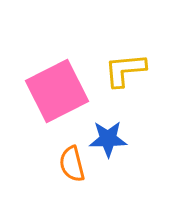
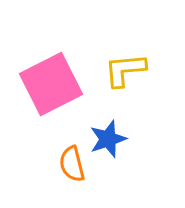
pink square: moved 6 px left, 7 px up
blue star: rotated 18 degrees counterclockwise
